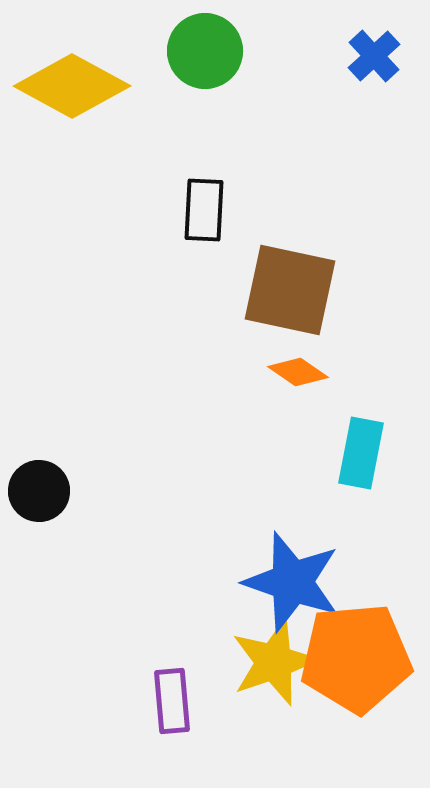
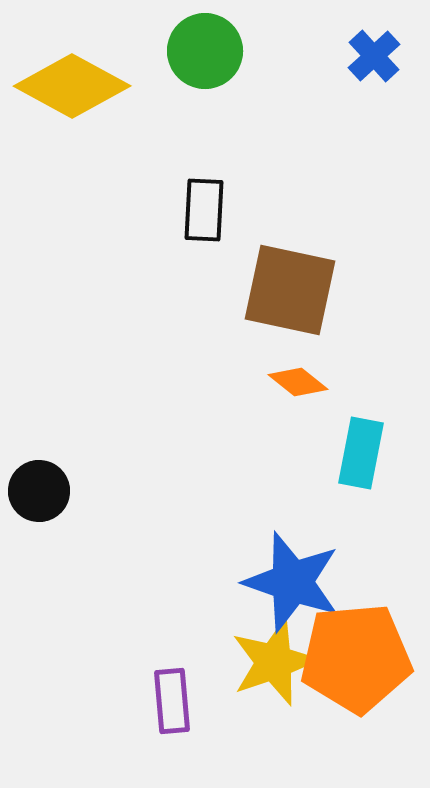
orange diamond: moved 10 px down; rotated 4 degrees clockwise
